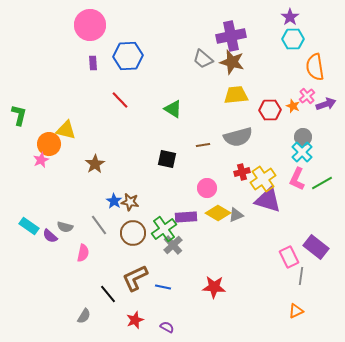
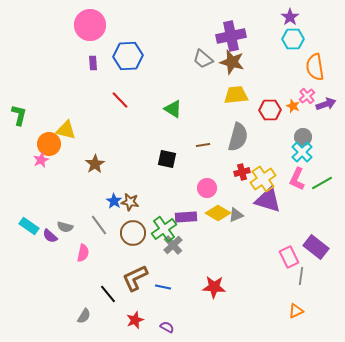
gray semicircle at (238, 137): rotated 60 degrees counterclockwise
